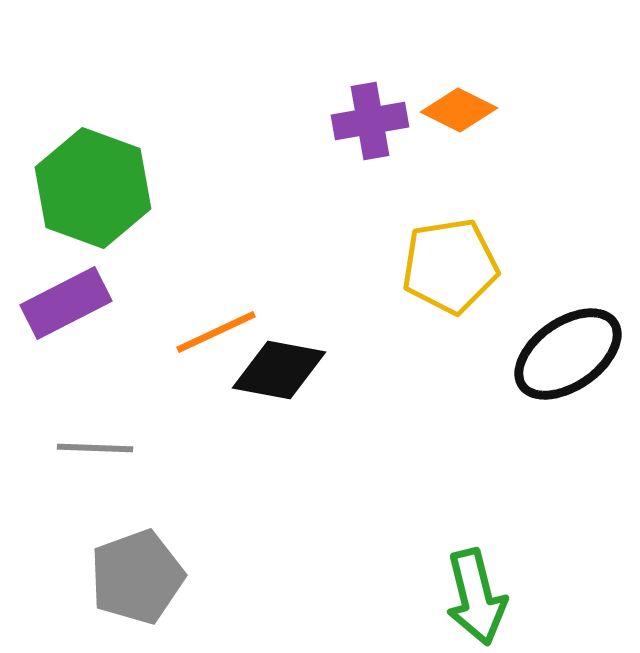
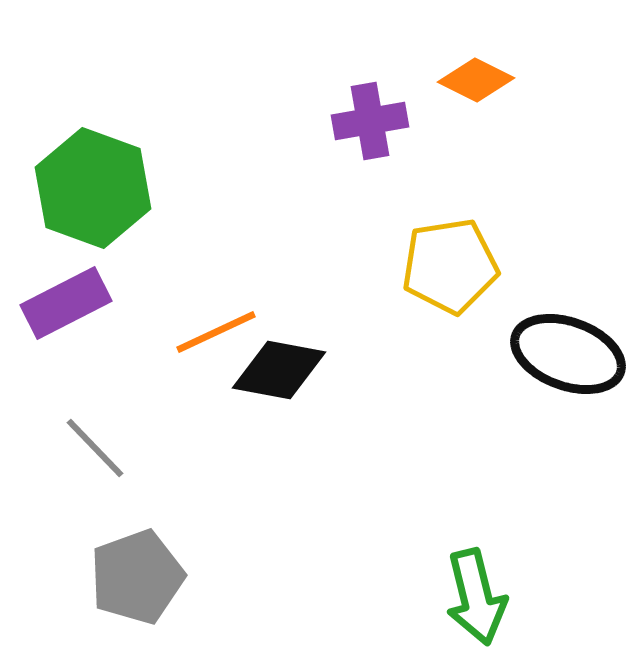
orange diamond: moved 17 px right, 30 px up
black ellipse: rotated 55 degrees clockwise
gray line: rotated 44 degrees clockwise
